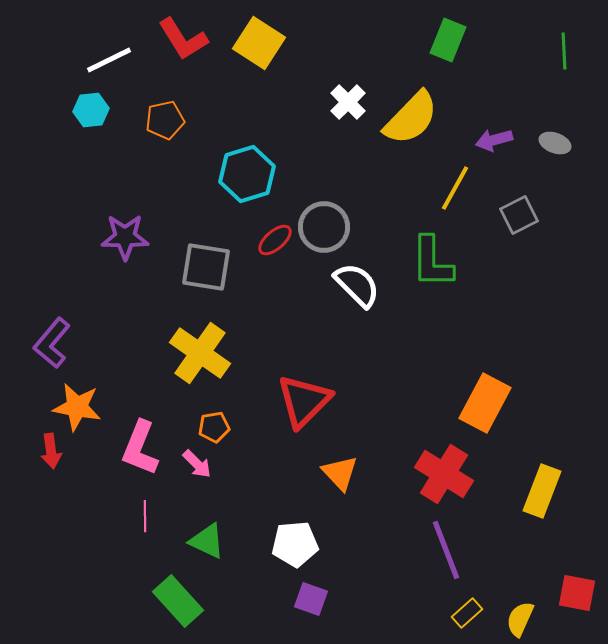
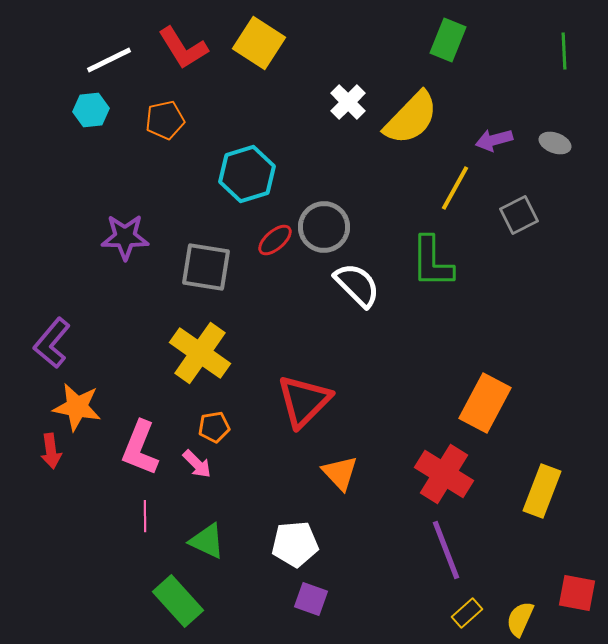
red L-shape at (183, 39): moved 9 px down
